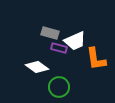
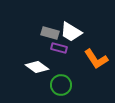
white trapezoid: moved 4 px left, 9 px up; rotated 55 degrees clockwise
orange L-shape: rotated 25 degrees counterclockwise
green circle: moved 2 px right, 2 px up
